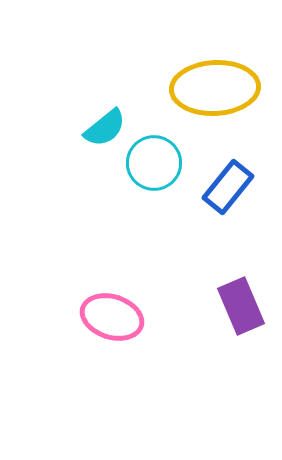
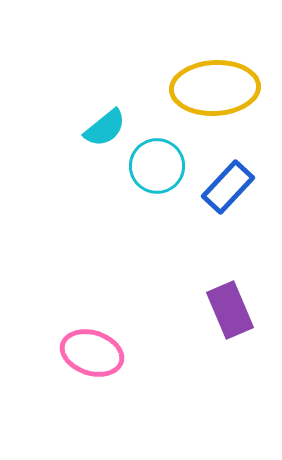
cyan circle: moved 3 px right, 3 px down
blue rectangle: rotated 4 degrees clockwise
purple rectangle: moved 11 px left, 4 px down
pink ellipse: moved 20 px left, 36 px down
